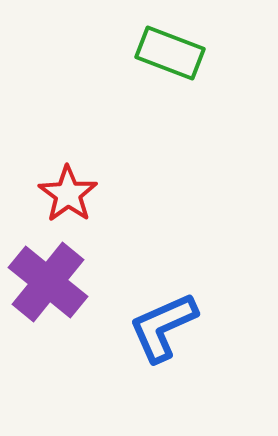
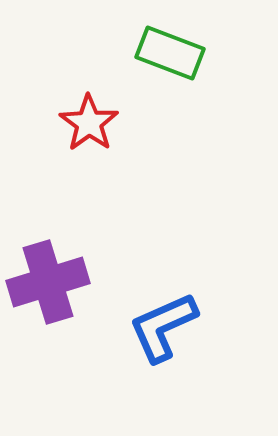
red star: moved 21 px right, 71 px up
purple cross: rotated 34 degrees clockwise
